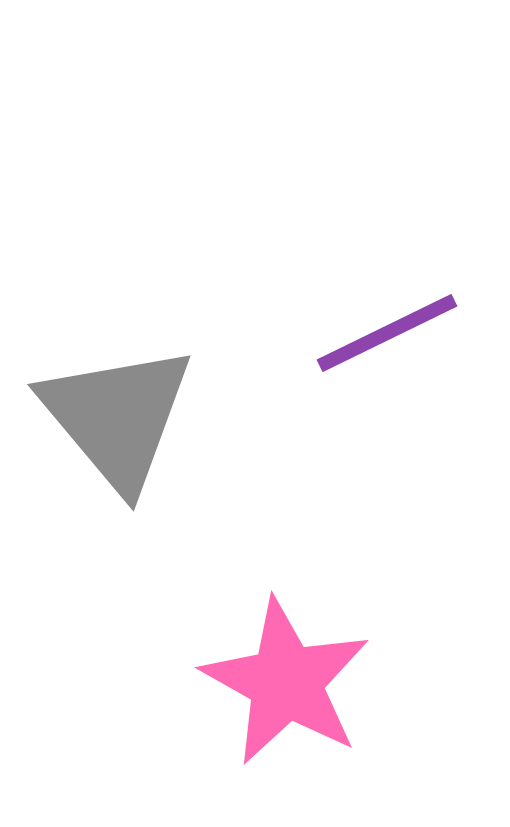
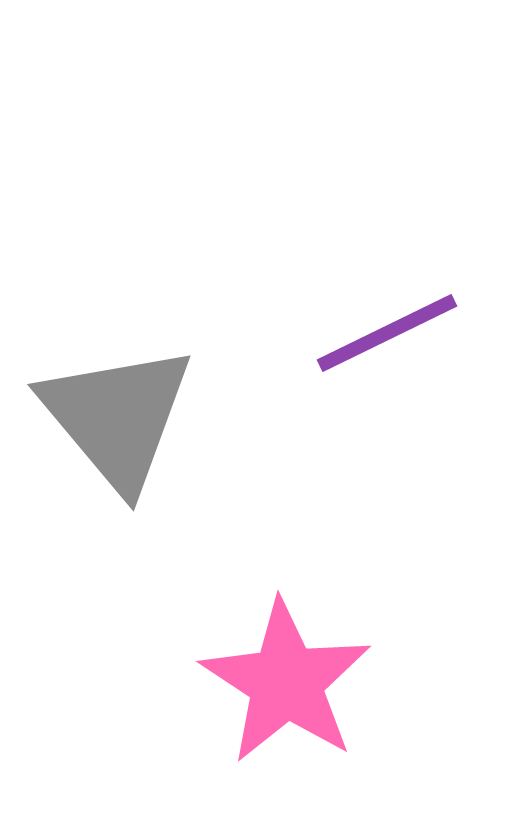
pink star: rotated 4 degrees clockwise
